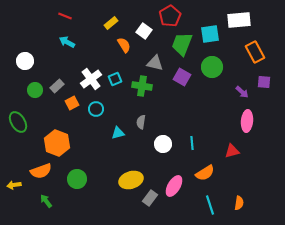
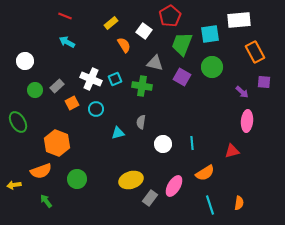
white cross at (91, 79): rotated 30 degrees counterclockwise
